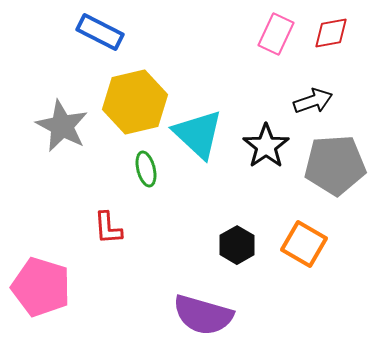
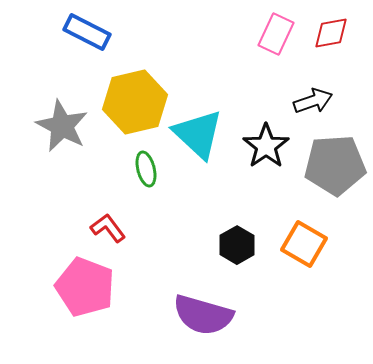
blue rectangle: moved 13 px left
red L-shape: rotated 147 degrees clockwise
pink pentagon: moved 44 px right; rotated 4 degrees clockwise
